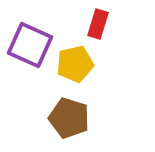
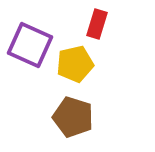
red rectangle: moved 1 px left
brown pentagon: moved 4 px right, 1 px up
